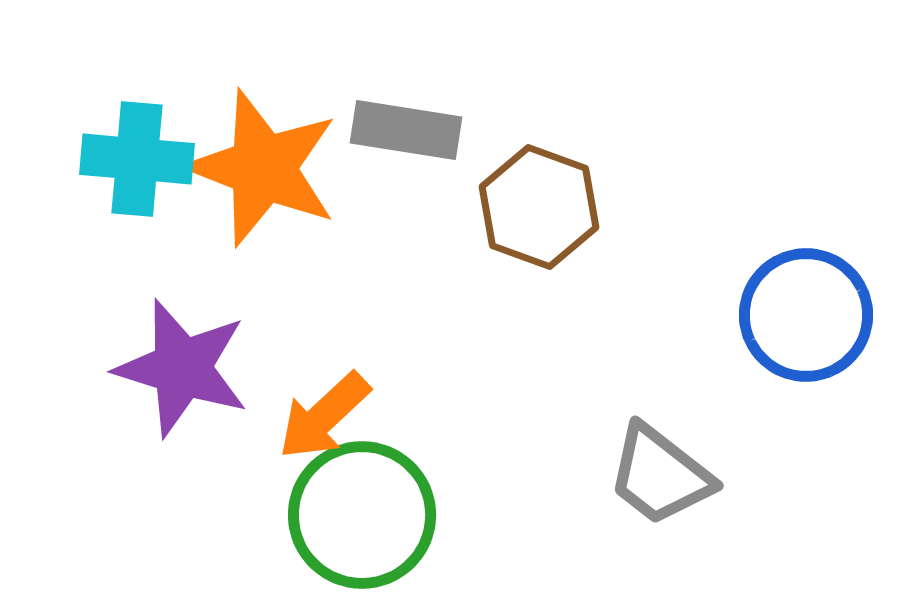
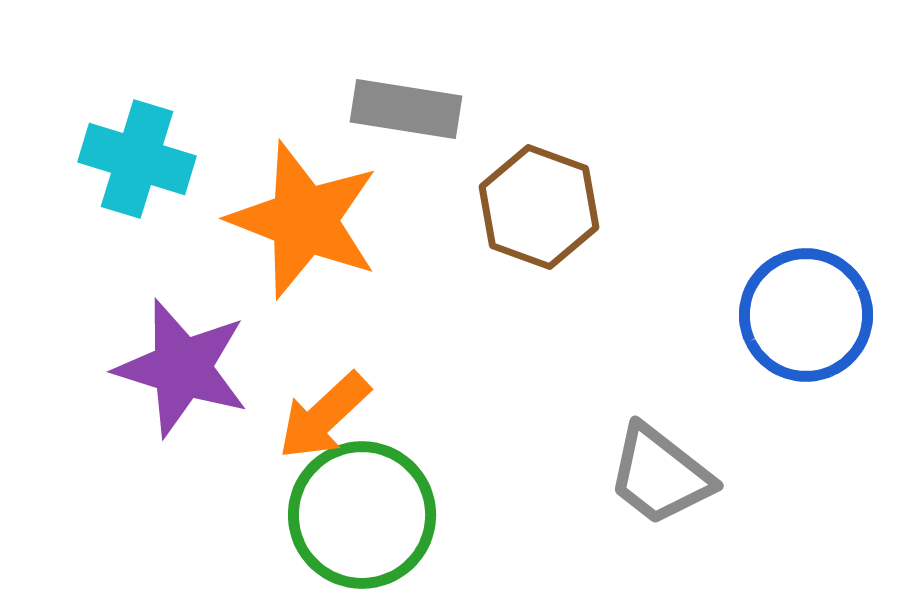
gray rectangle: moved 21 px up
cyan cross: rotated 12 degrees clockwise
orange star: moved 41 px right, 52 px down
